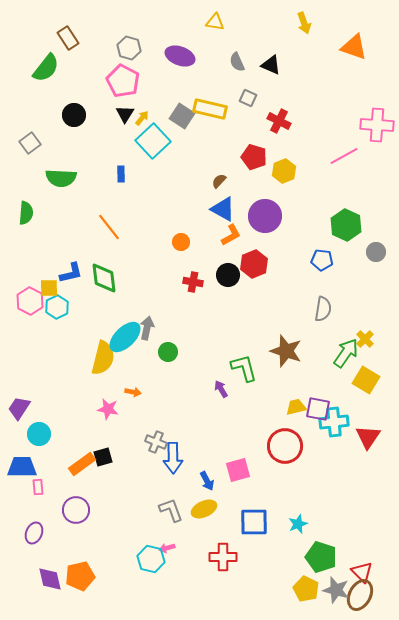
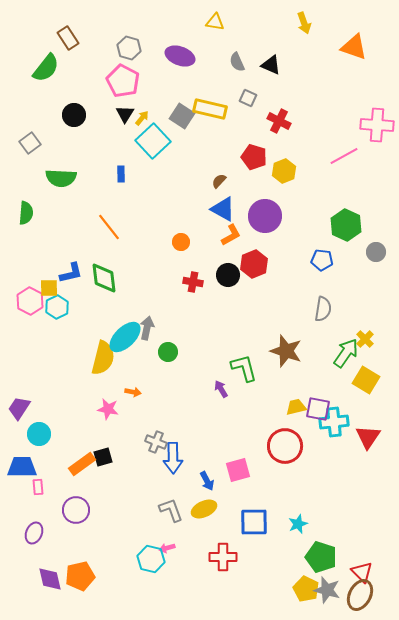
gray star at (336, 590): moved 9 px left
